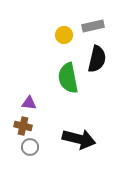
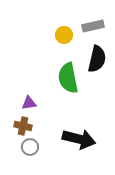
purple triangle: rotated 14 degrees counterclockwise
